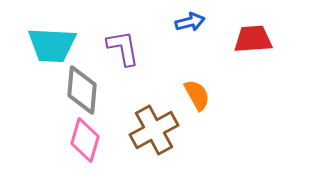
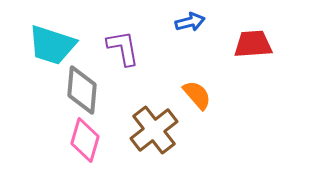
red trapezoid: moved 5 px down
cyan trapezoid: rotated 15 degrees clockwise
orange semicircle: rotated 12 degrees counterclockwise
brown cross: rotated 9 degrees counterclockwise
